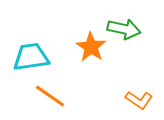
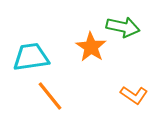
green arrow: moved 1 px left, 2 px up
orange line: rotated 16 degrees clockwise
orange L-shape: moved 5 px left, 5 px up
